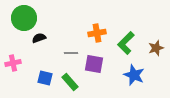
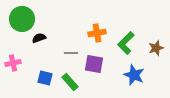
green circle: moved 2 px left, 1 px down
